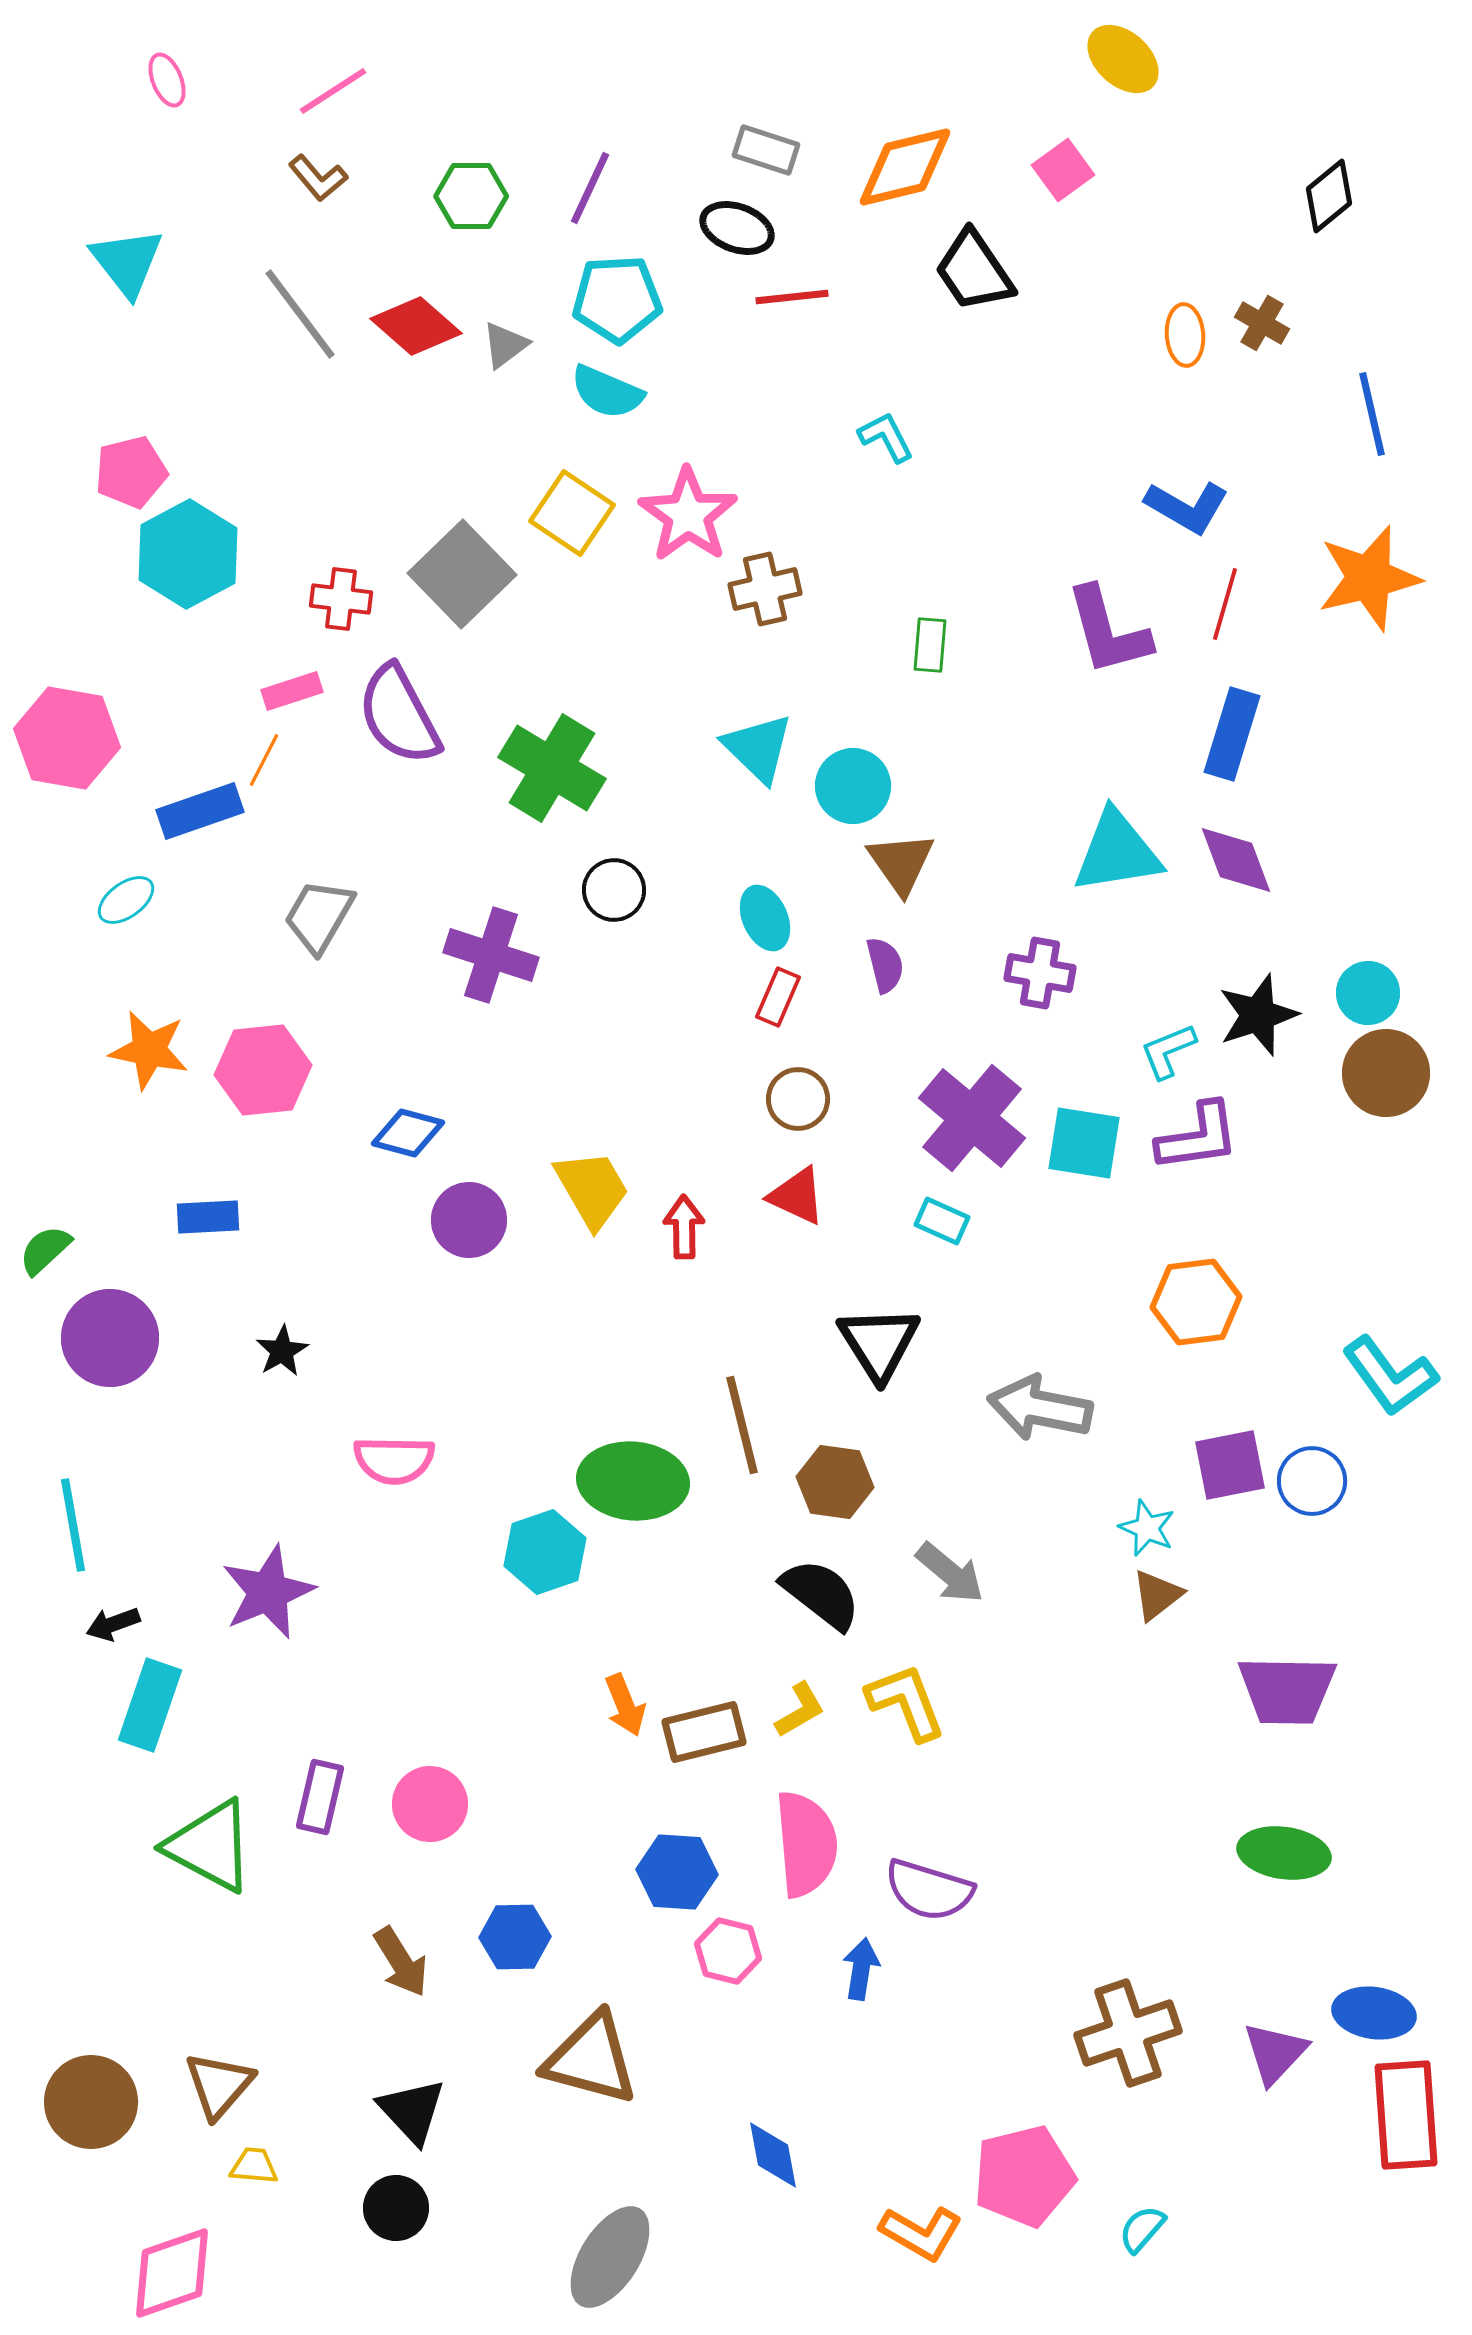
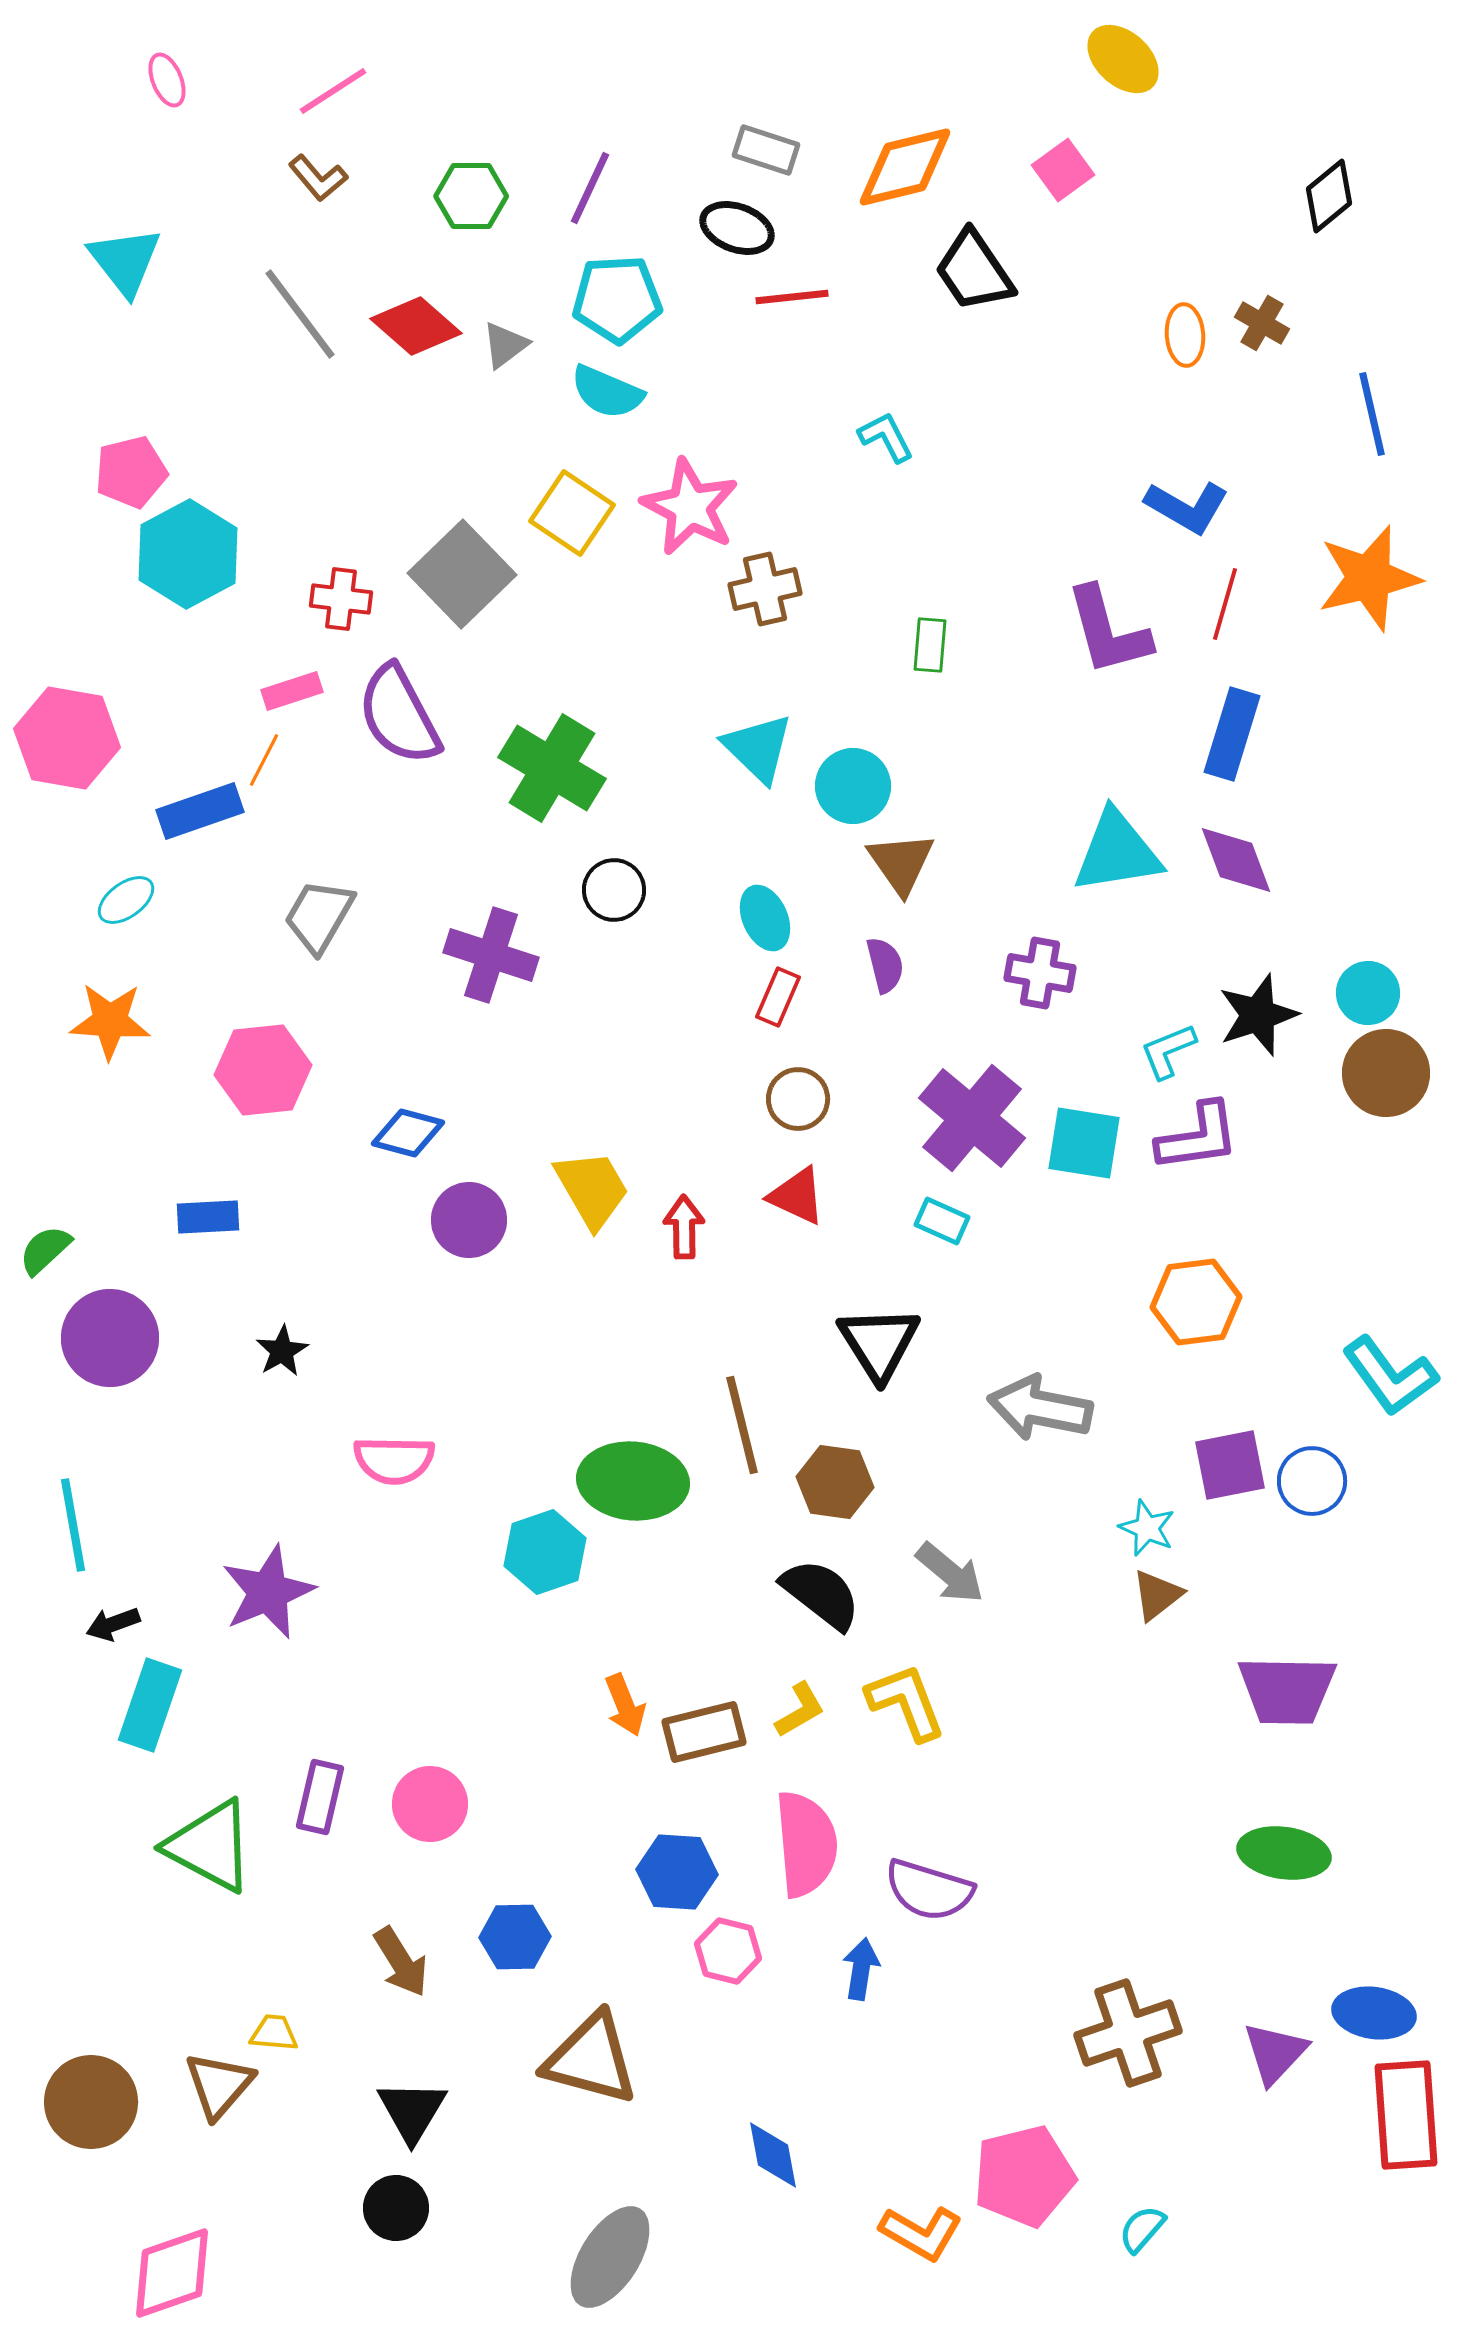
cyan triangle at (127, 262): moved 2 px left, 1 px up
pink star at (688, 515): moved 2 px right, 8 px up; rotated 8 degrees counterclockwise
orange star at (149, 1050): moved 39 px left, 29 px up; rotated 8 degrees counterclockwise
black triangle at (412, 2111): rotated 14 degrees clockwise
yellow trapezoid at (254, 2166): moved 20 px right, 133 px up
